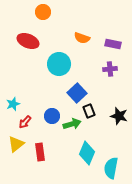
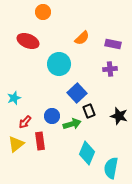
orange semicircle: rotated 63 degrees counterclockwise
cyan star: moved 1 px right, 6 px up
red rectangle: moved 11 px up
